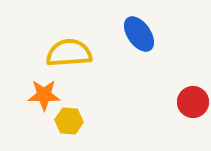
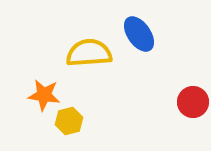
yellow semicircle: moved 20 px right
orange star: rotated 8 degrees clockwise
yellow hexagon: rotated 20 degrees counterclockwise
